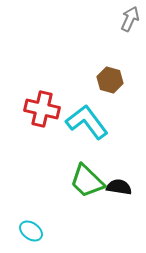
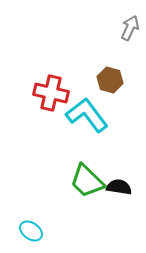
gray arrow: moved 9 px down
red cross: moved 9 px right, 16 px up
cyan L-shape: moved 7 px up
